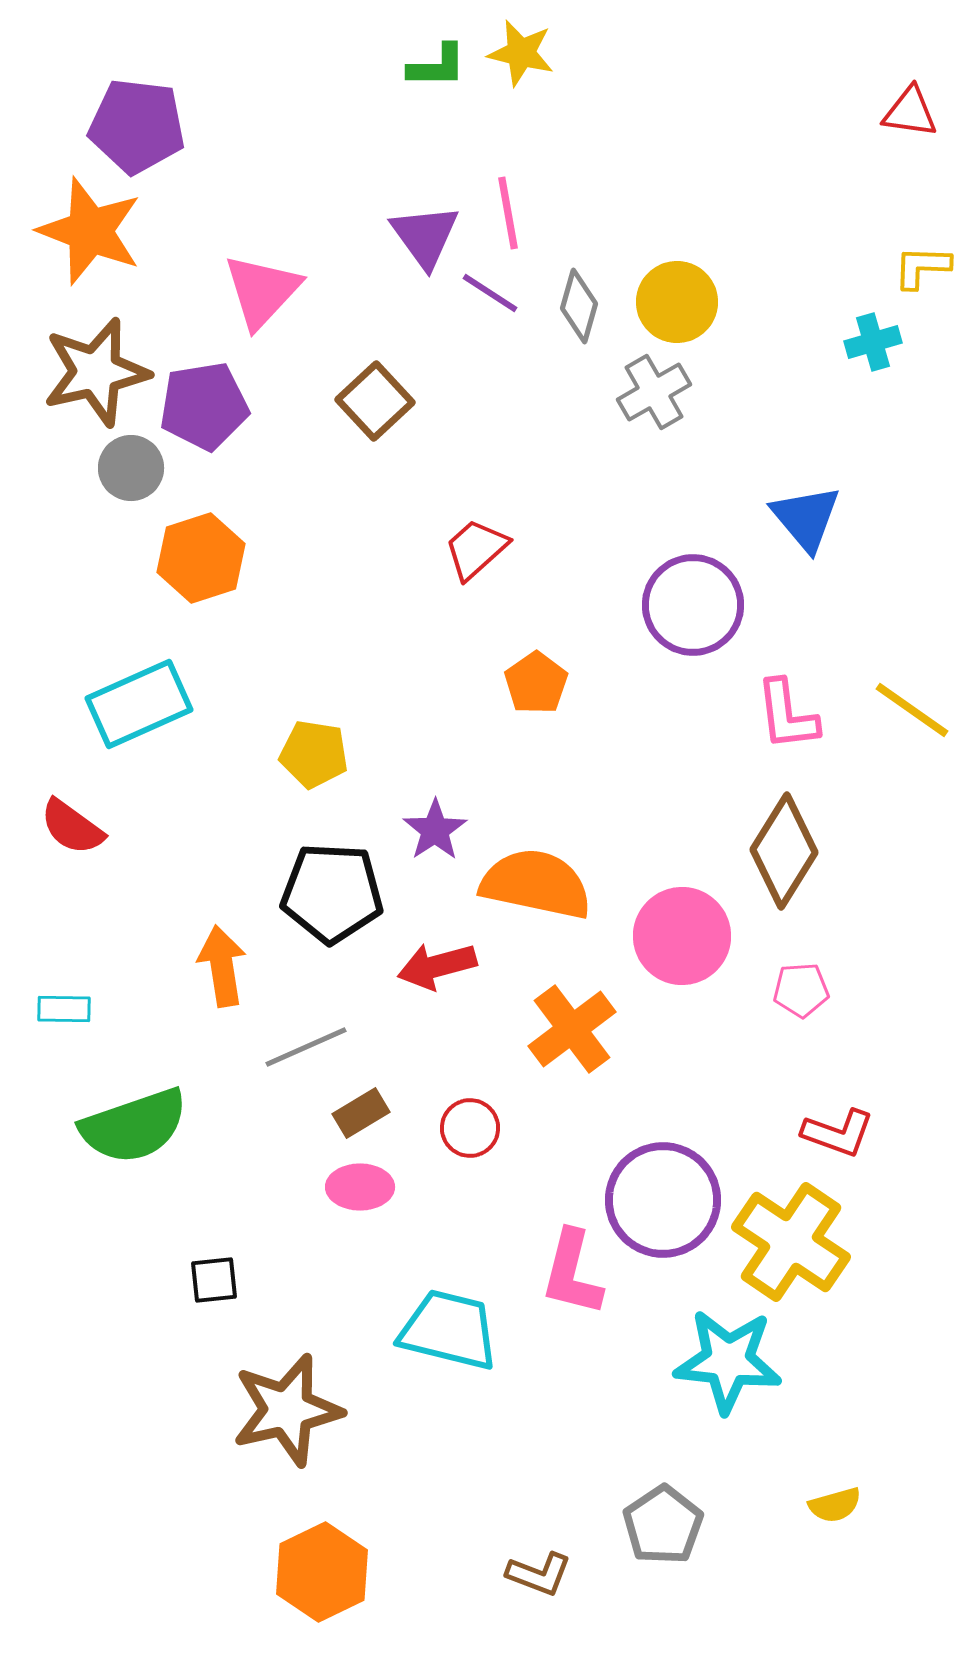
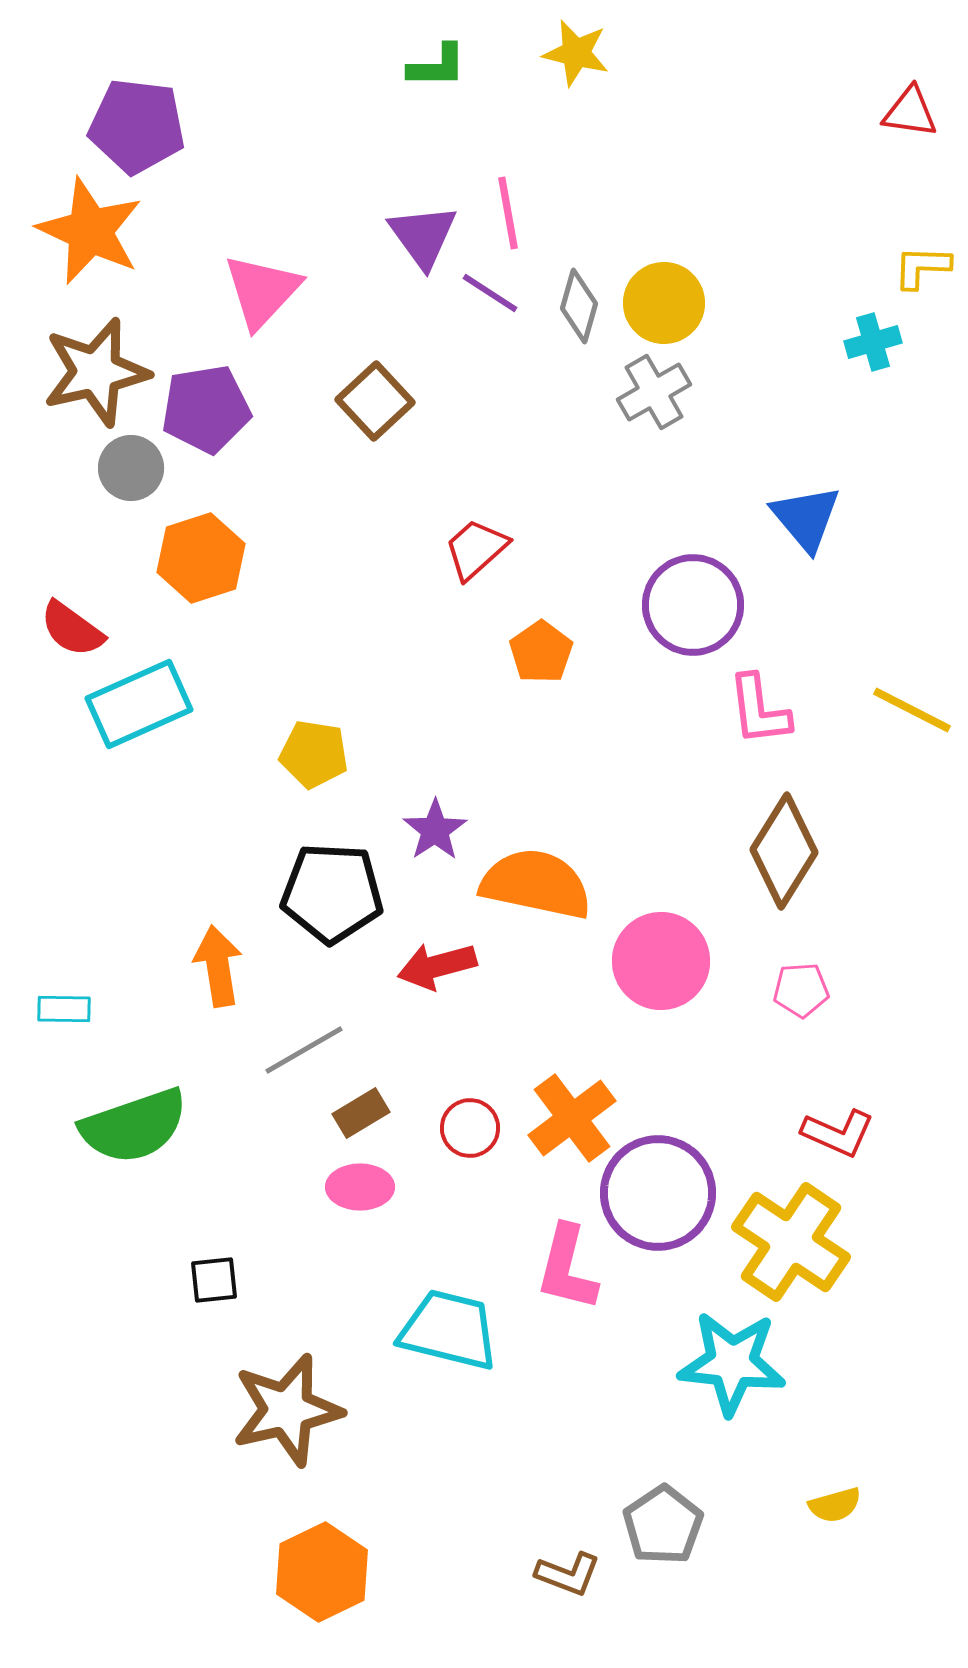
yellow star at (521, 53): moved 55 px right
orange star at (90, 231): rotated 4 degrees clockwise
purple triangle at (425, 236): moved 2 px left
yellow circle at (677, 302): moved 13 px left, 1 px down
purple pentagon at (204, 406): moved 2 px right, 3 px down
orange pentagon at (536, 683): moved 5 px right, 31 px up
yellow line at (912, 710): rotated 8 degrees counterclockwise
pink L-shape at (787, 715): moved 28 px left, 5 px up
red semicircle at (72, 827): moved 198 px up
pink circle at (682, 936): moved 21 px left, 25 px down
orange arrow at (222, 966): moved 4 px left
orange cross at (572, 1029): moved 89 px down
gray line at (306, 1047): moved 2 px left, 3 px down; rotated 6 degrees counterclockwise
red L-shape at (838, 1133): rotated 4 degrees clockwise
purple circle at (663, 1200): moved 5 px left, 7 px up
pink L-shape at (572, 1273): moved 5 px left, 5 px up
cyan star at (728, 1361): moved 4 px right, 2 px down
brown L-shape at (539, 1574): moved 29 px right
